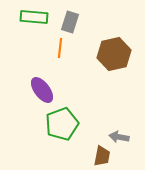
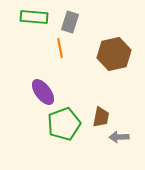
orange line: rotated 18 degrees counterclockwise
purple ellipse: moved 1 px right, 2 px down
green pentagon: moved 2 px right
gray arrow: rotated 12 degrees counterclockwise
brown trapezoid: moved 1 px left, 39 px up
